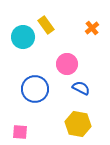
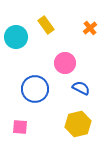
orange cross: moved 2 px left
cyan circle: moved 7 px left
pink circle: moved 2 px left, 1 px up
yellow hexagon: rotated 25 degrees counterclockwise
pink square: moved 5 px up
